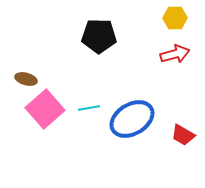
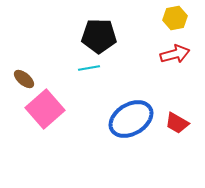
yellow hexagon: rotated 10 degrees counterclockwise
brown ellipse: moved 2 px left; rotated 25 degrees clockwise
cyan line: moved 40 px up
blue ellipse: moved 1 px left
red trapezoid: moved 6 px left, 12 px up
